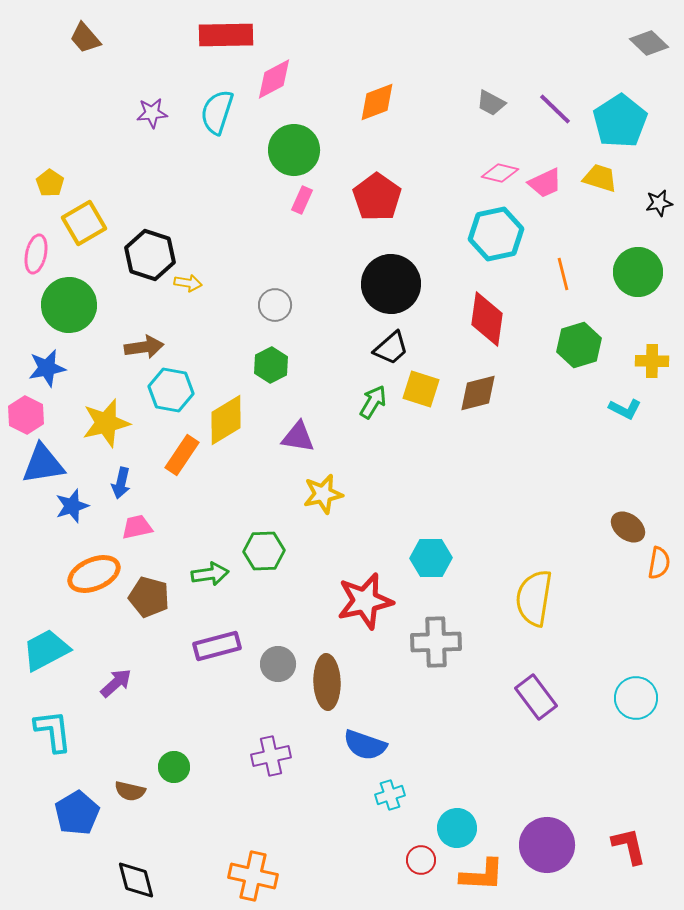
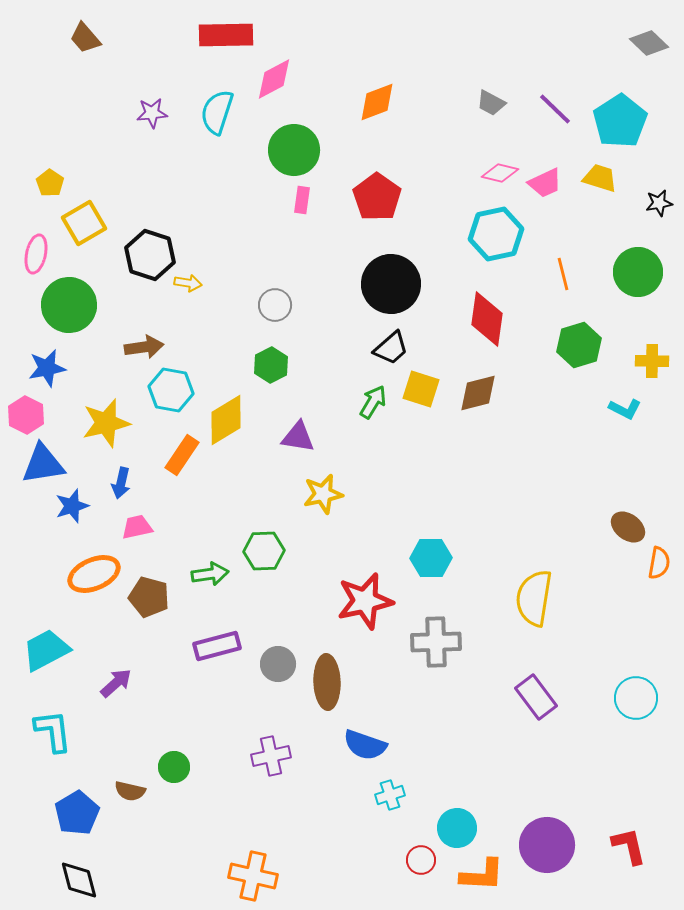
pink rectangle at (302, 200): rotated 16 degrees counterclockwise
black diamond at (136, 880): moved 57 px left
